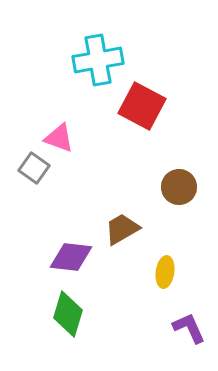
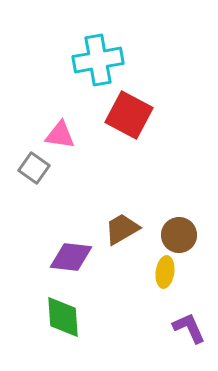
red square: moved 13 px left, 9 px down
pink triangle: moved 1 px right, 3 px up; rotated 12 degrees counterclockwise
brown circle: moved 48 px down
green diamond: moved 5 px left, 3 px down; rotated 21 degrees counterclockwise
